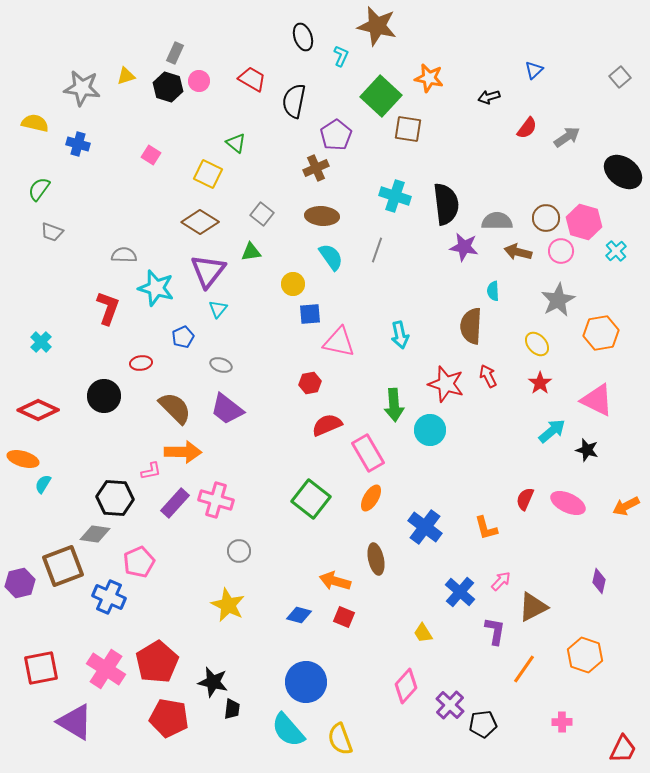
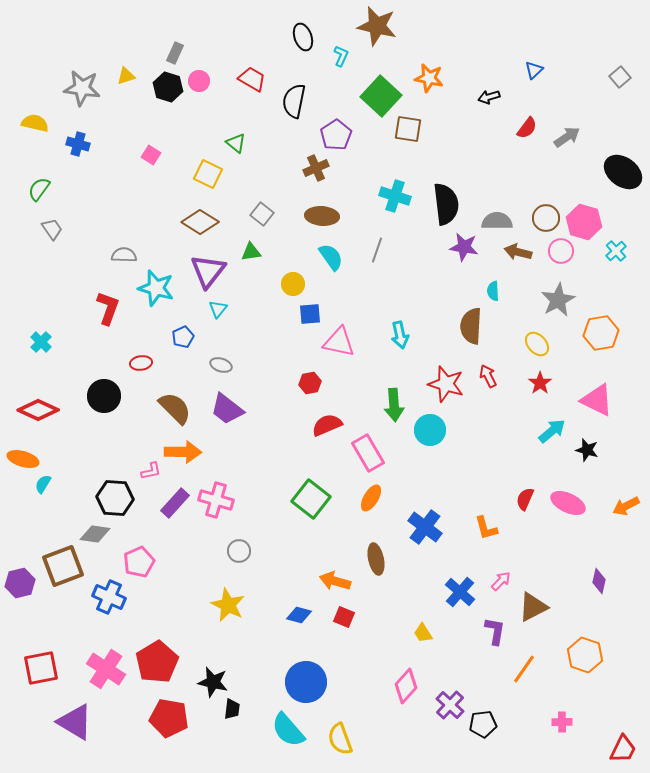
gray trapezoid at (52, 232): moved 3 px up; rotated 145 degrees counterclockwise
